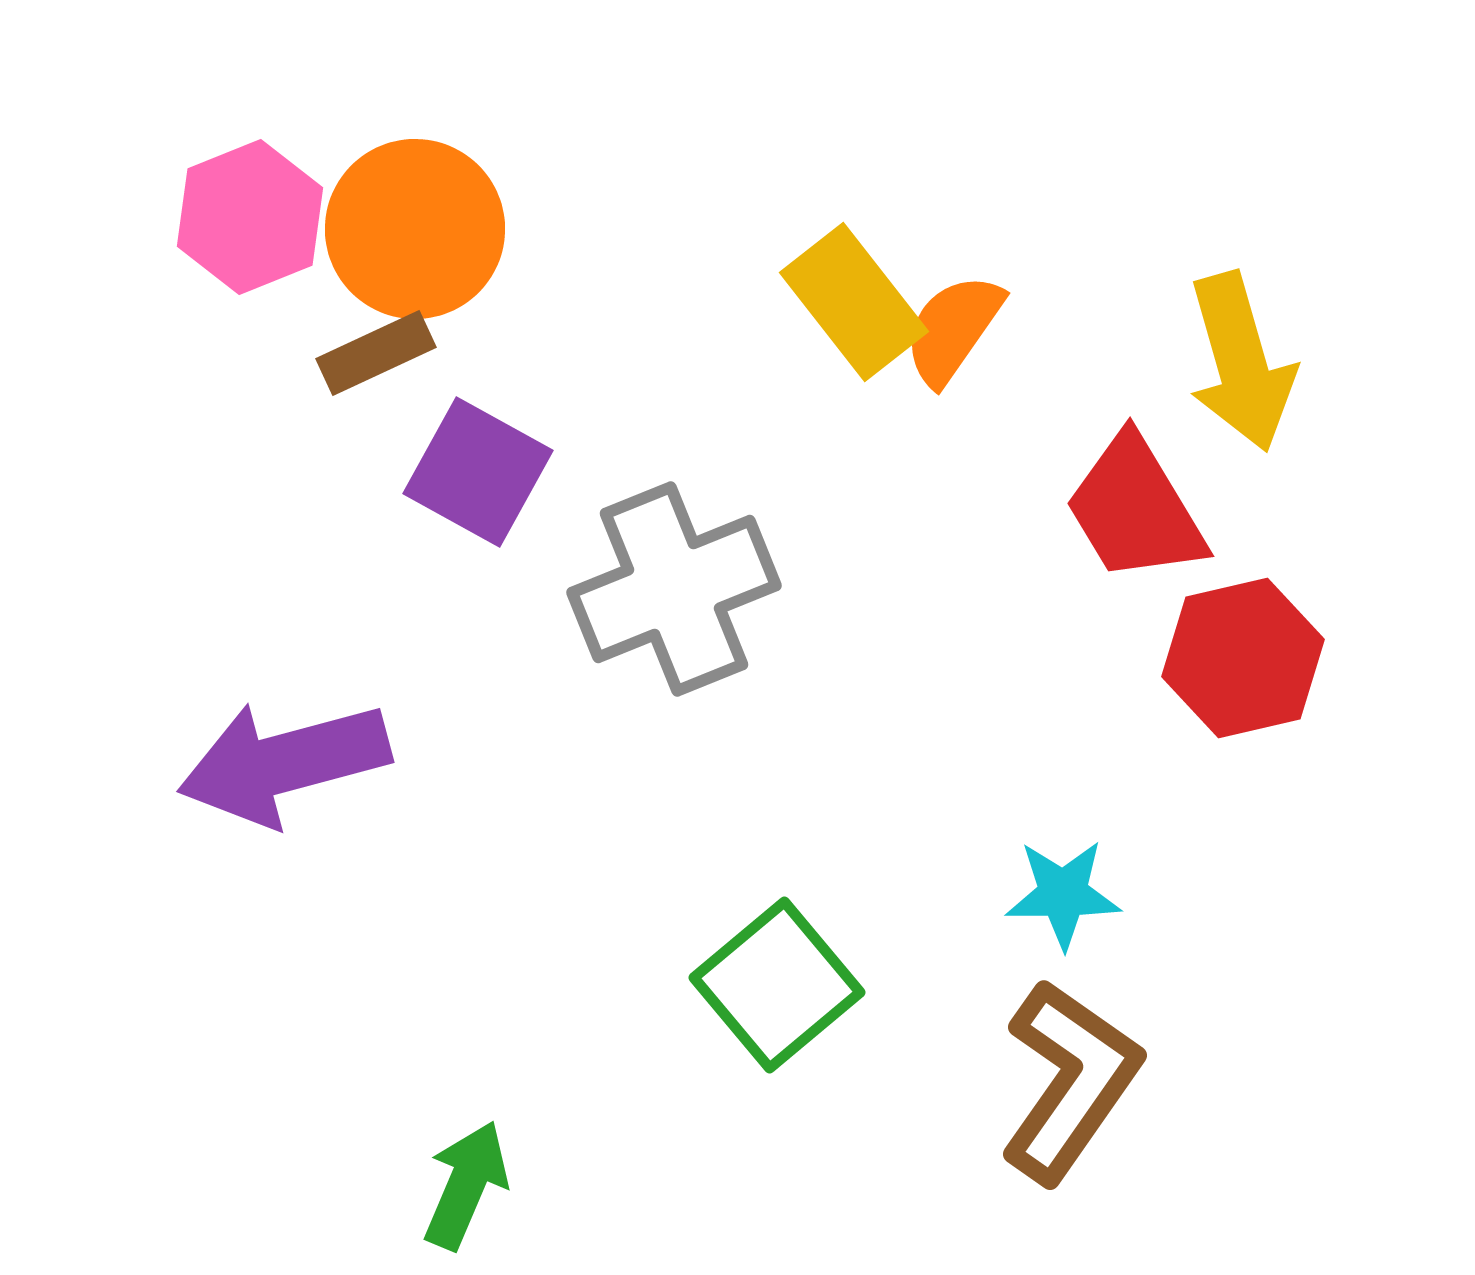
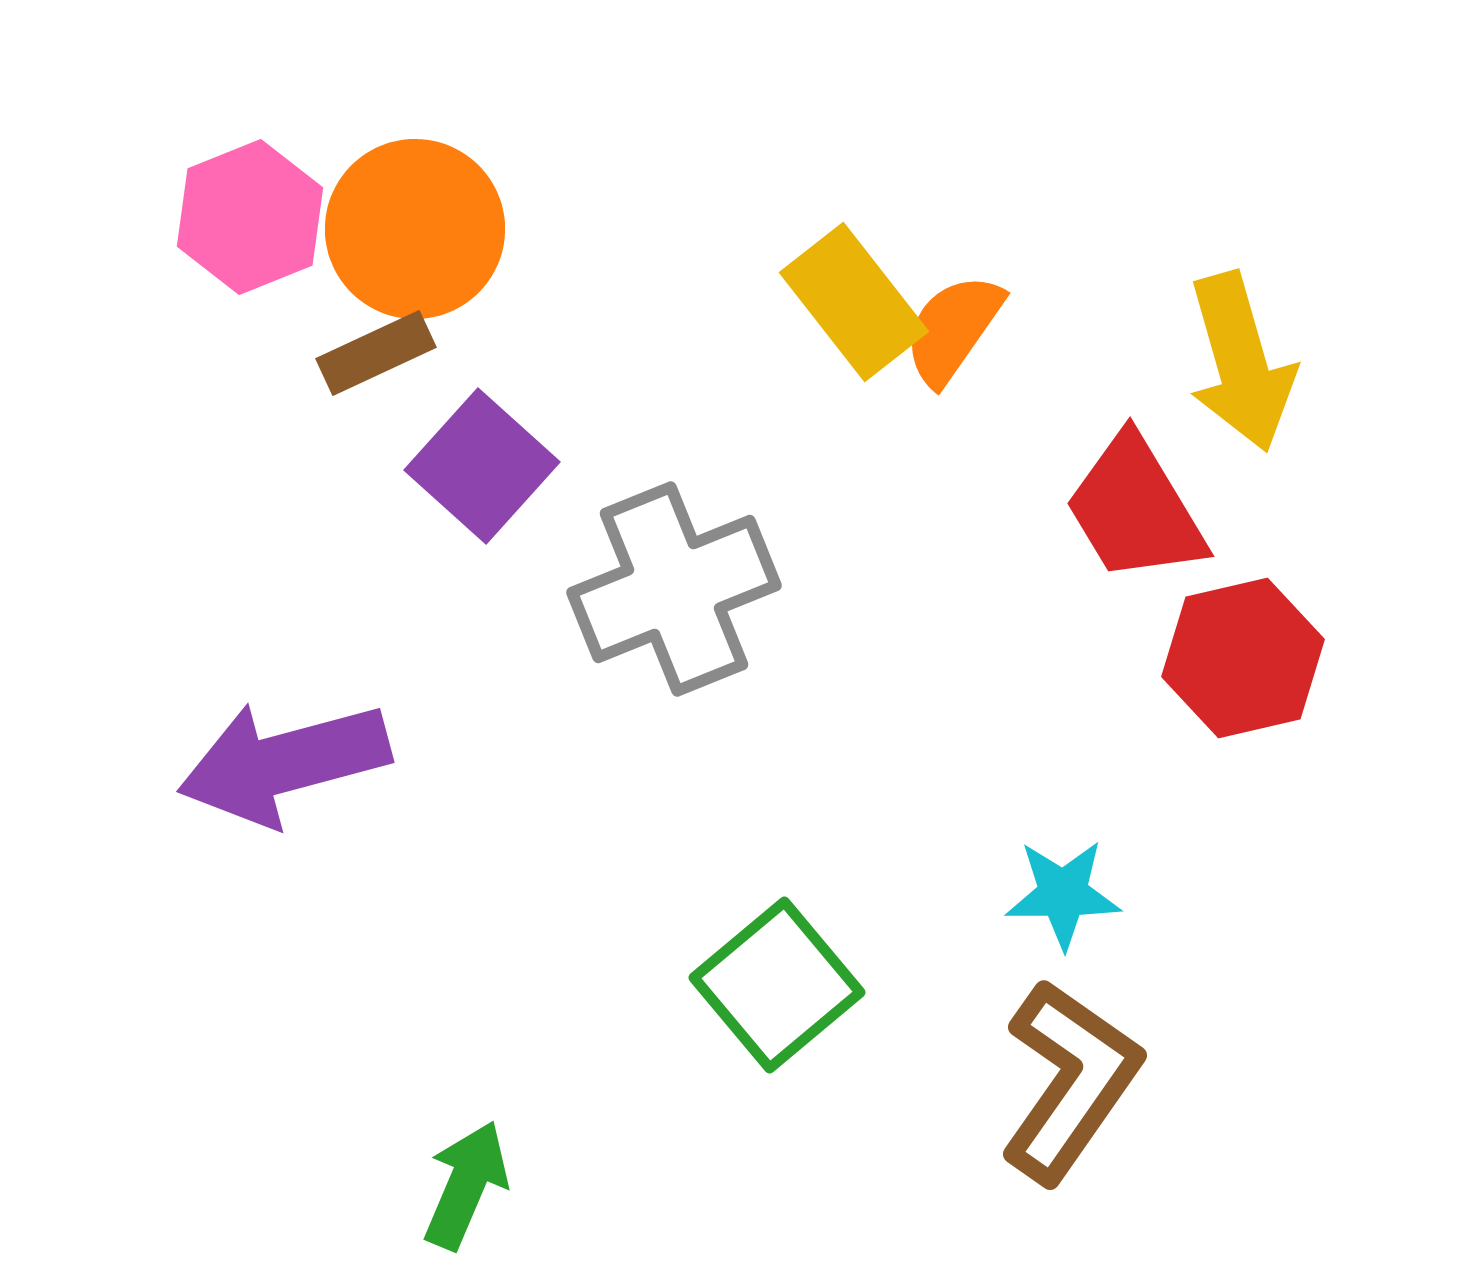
purple square: moved 4 px right, 6 px up; rotated 13 degrees clockwise
